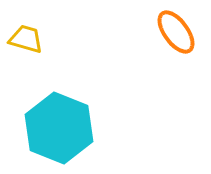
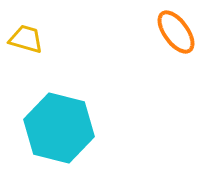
cyan hexagon: rotated 8 degrees counterclockwise
